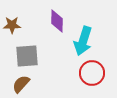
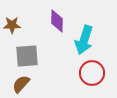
cyan arrow: moved 1 px right, 1 px up
